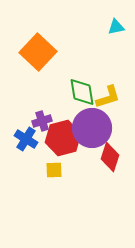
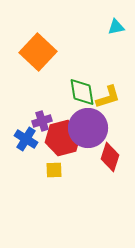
purple circle: moved 4 px left
